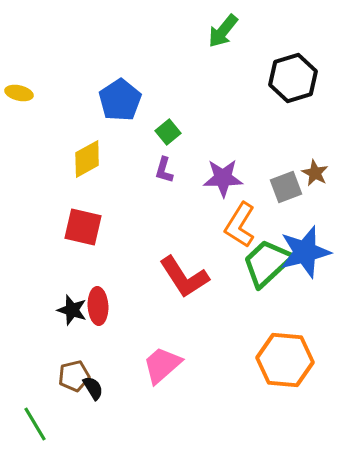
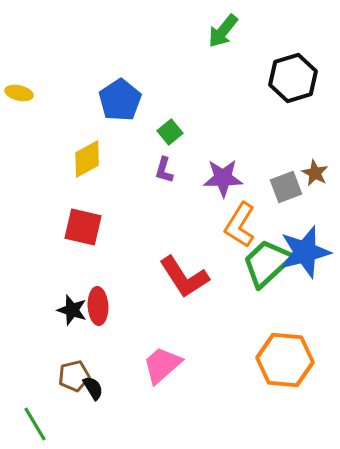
green square: moved 2 px right
